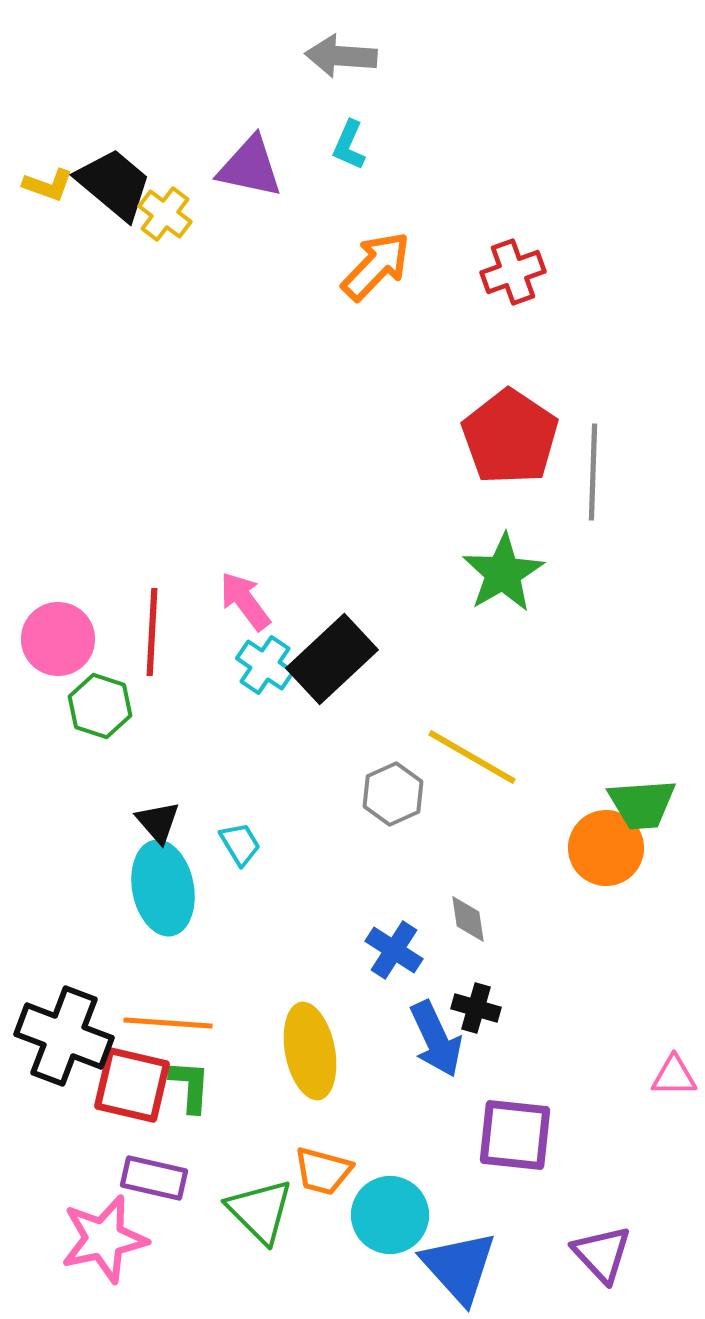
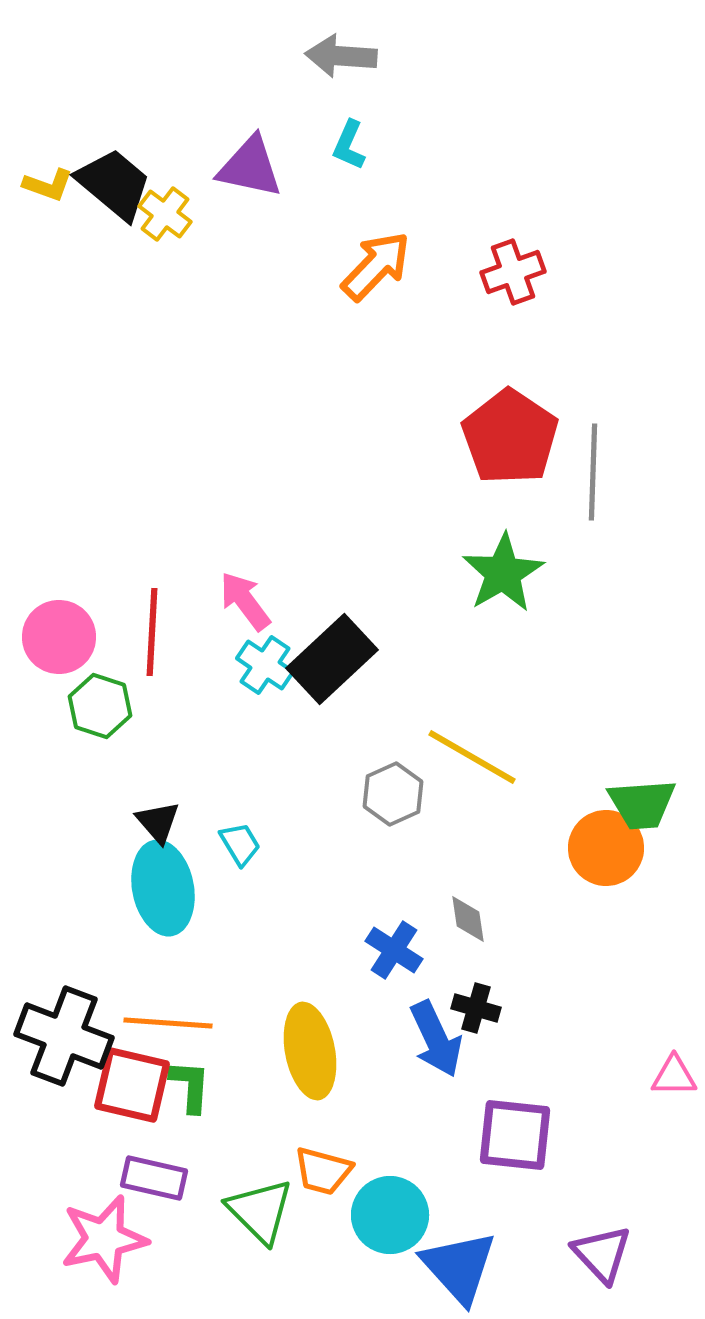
pink circle at (58, 639): moved 1 px right, 2 px up
